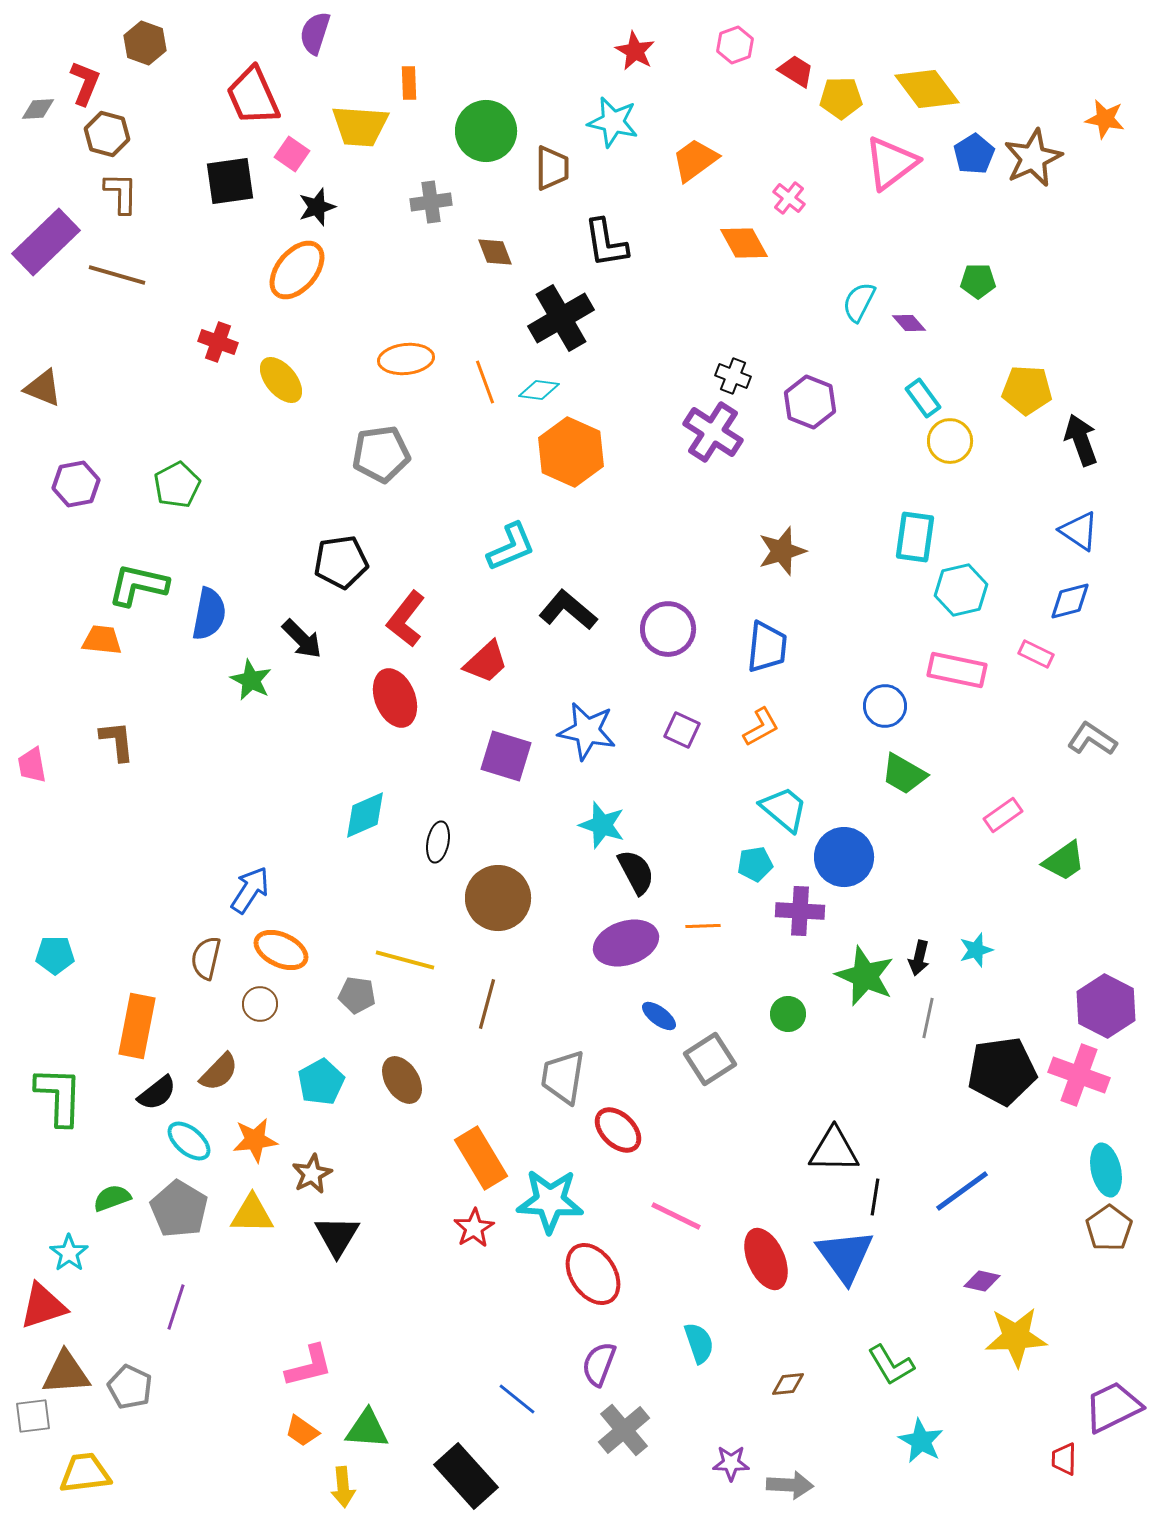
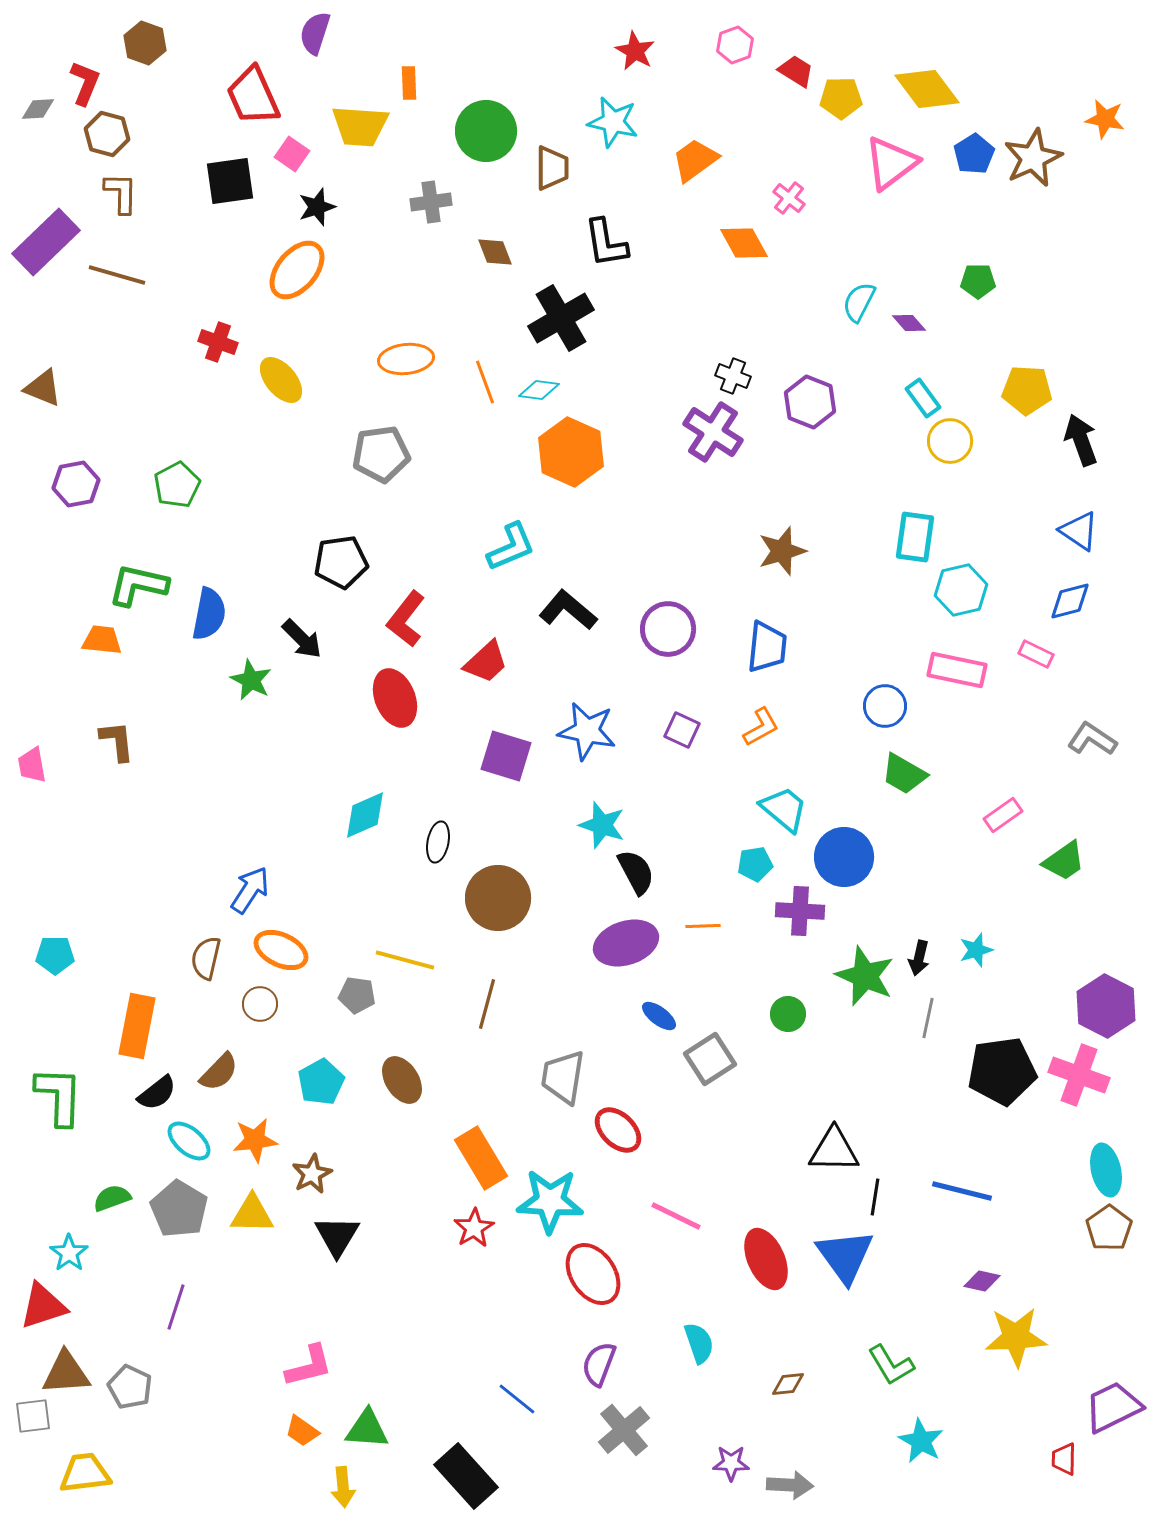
blue line at (962, 1191): rotated 50 degrees clockwise
